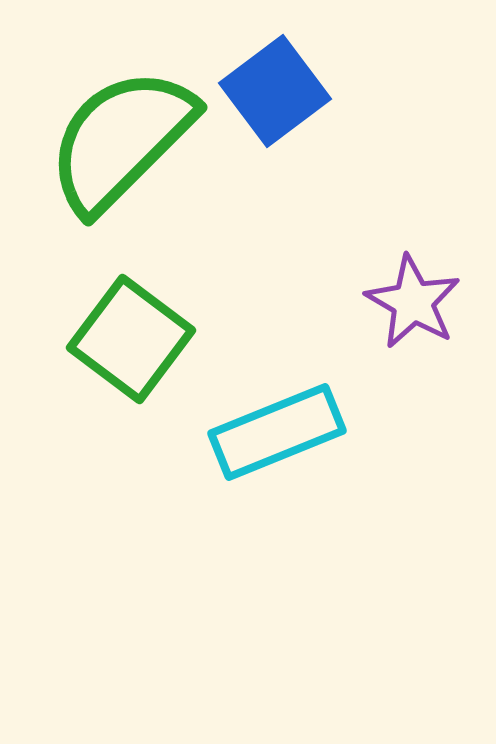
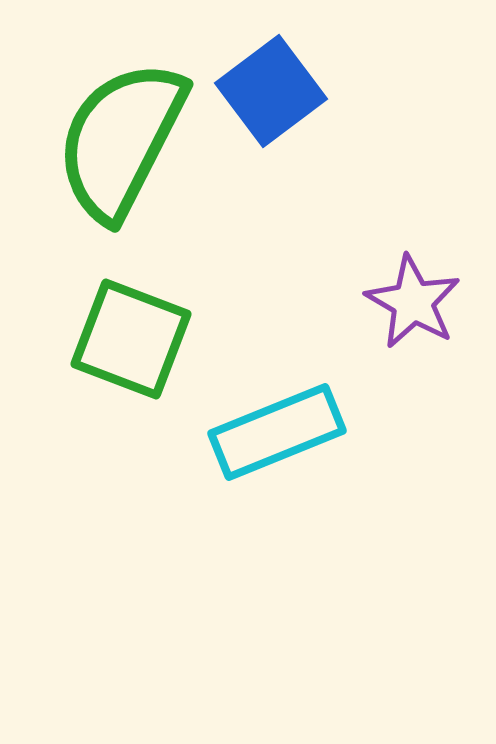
blue square: moved 4 px left
green semicircle: rotated 18 degrees counterclockwise
green square: rotated 16 degrees counterclockwise
